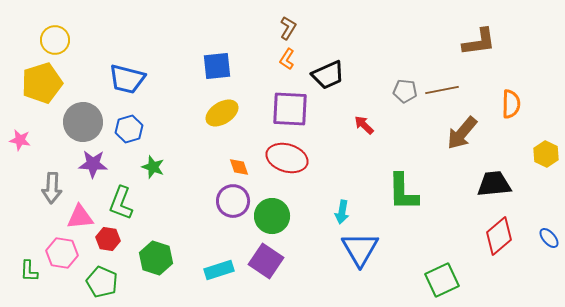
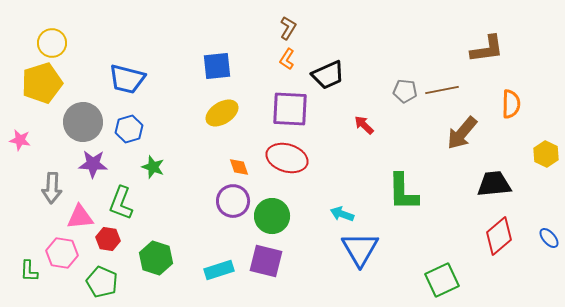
yellow circle at (55, 40): moved 3 px left, 3 px down
brown L-shape at (479, 42): moved 8 px right, 7 px down
cyan arrow at (342, 212): moved 2 px down; rotated 100 degrees clockwise
purple square at (266, 261): rotated 20 degrees counterclockwise
